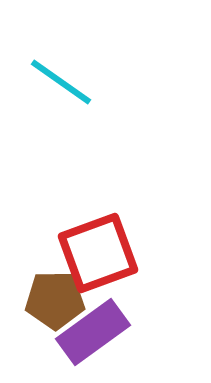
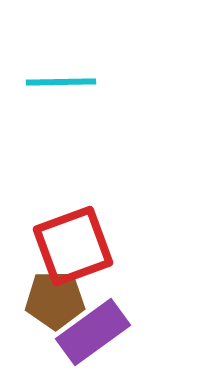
cyan line: rotated 36 degrees counterclockwise
red square: moved 25 px left, 7 px up
